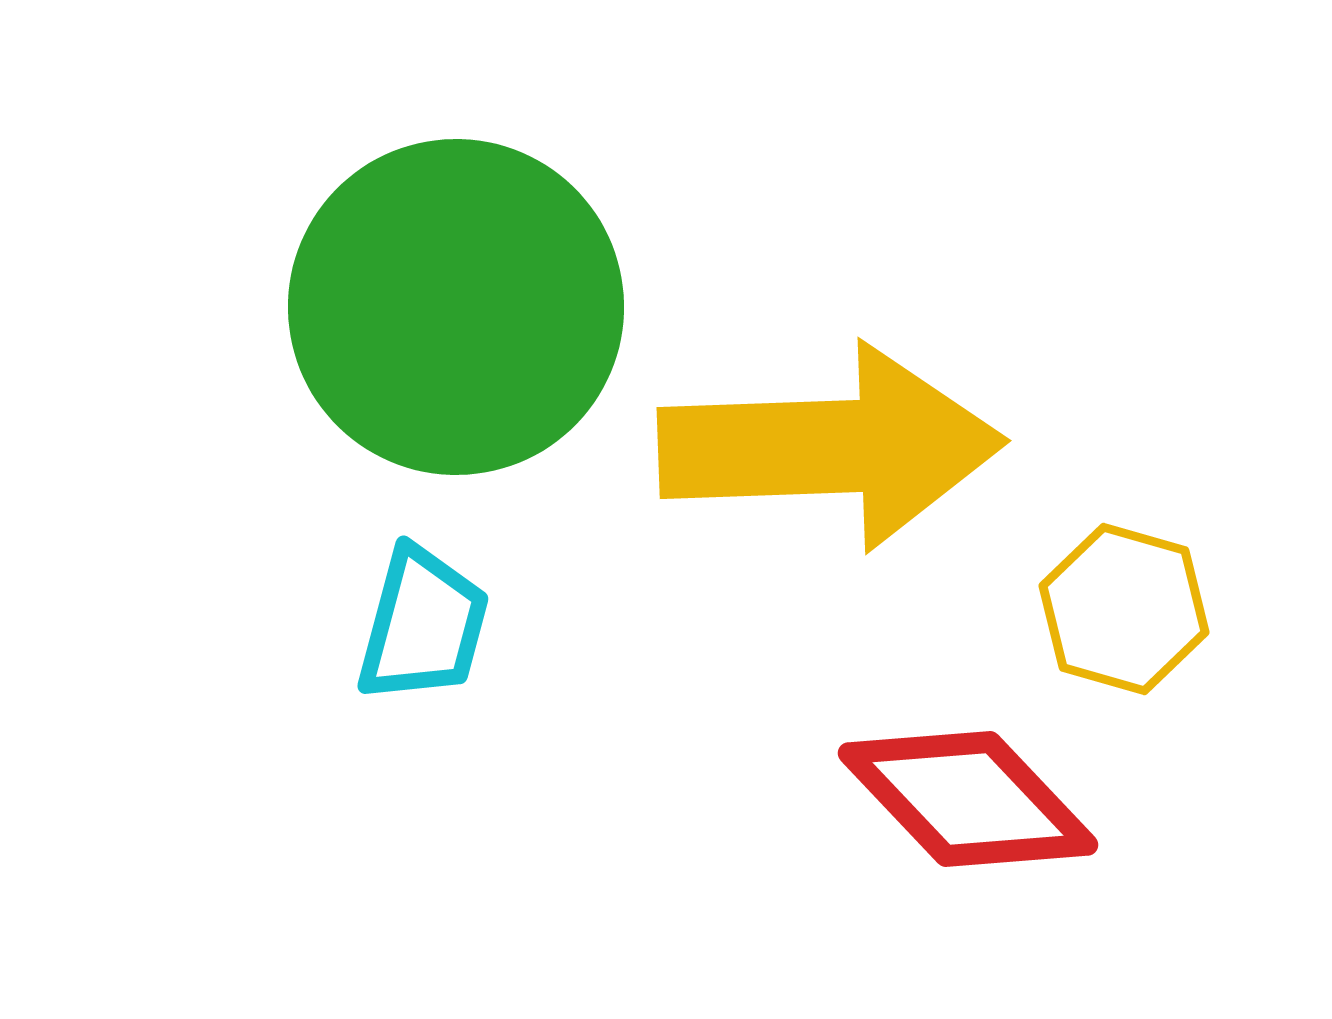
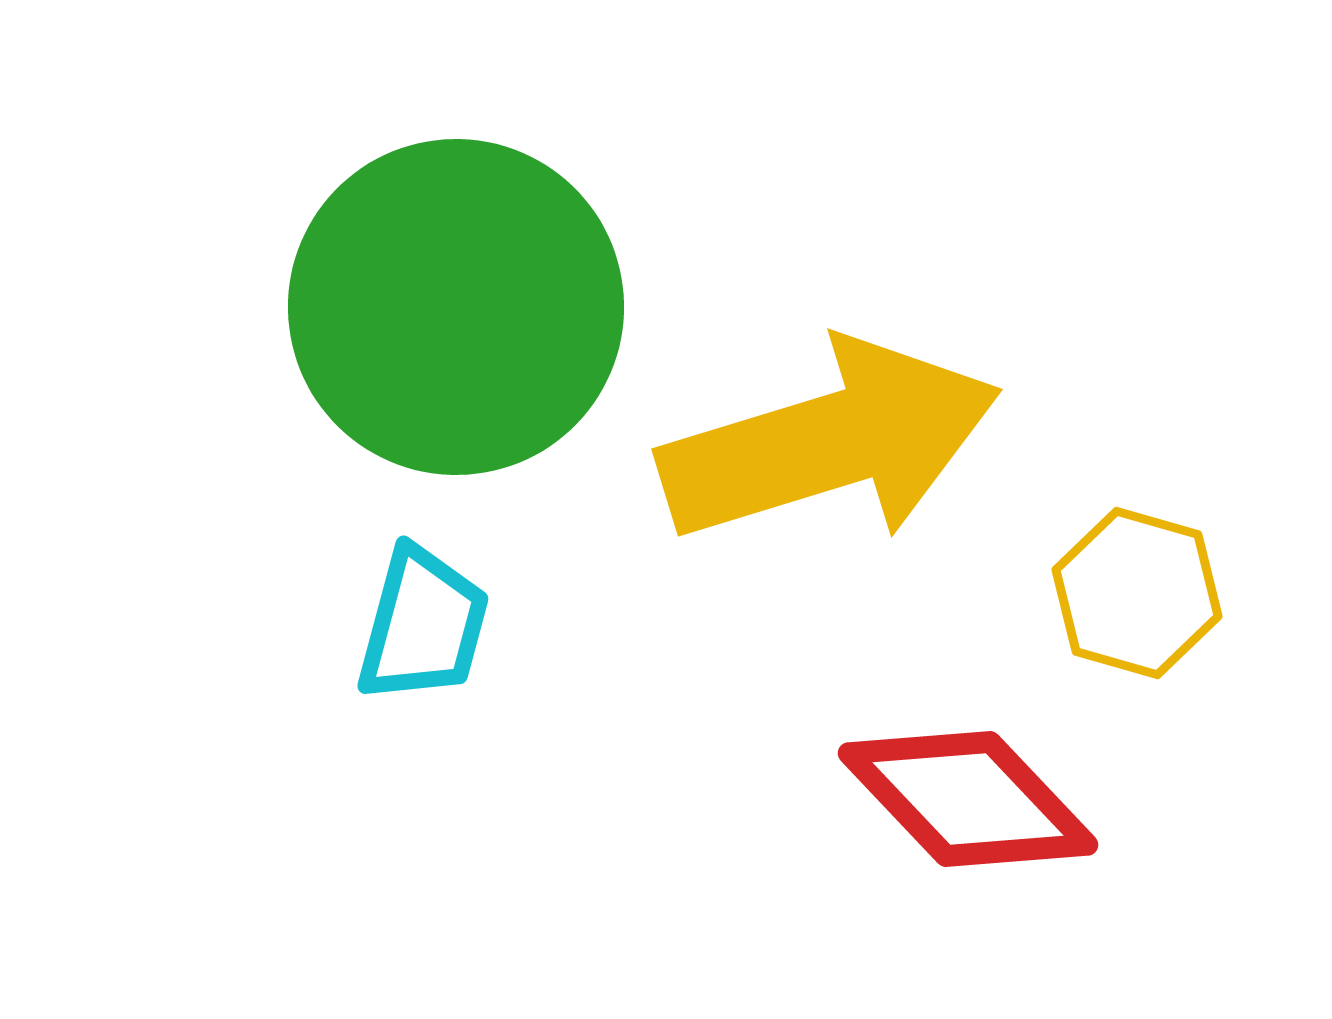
yellow arrow: moved 1 px left, 5 px up; rotated 15 degrees counterclockwise
yellow hexagon: moved 13 px right, 16 px up
